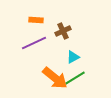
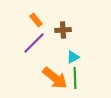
orange rectangle: rotated 48 degrees clockwise
brown cross: moved 1 px up; rotated 21 degrees clockwise
purple line: rotated 20 degrees counterclockwise
green line: rotated 60 degrees counterclockwise
